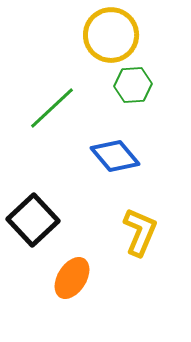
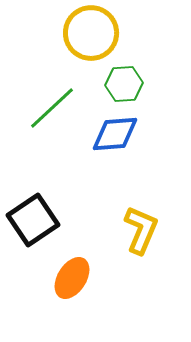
yellow circle: moved 20 px left, 2 px up
green hexagon: moved 9 px left, 1 px up
blue diamond: moved 22 px up; rotated 54 degrees counterclockwise
black square: rotated 9 degrees clockwise
yellow L-shape: moved 1 px right, 2 px up
